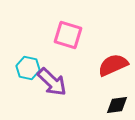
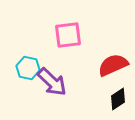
pink square: rotated 24 degrees counterclockwise
black diamond: moved 1 px right, 6 px up; rotated 25 degrees counterclockwise
